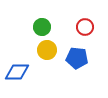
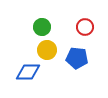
blue diamond: moved 11 px right
